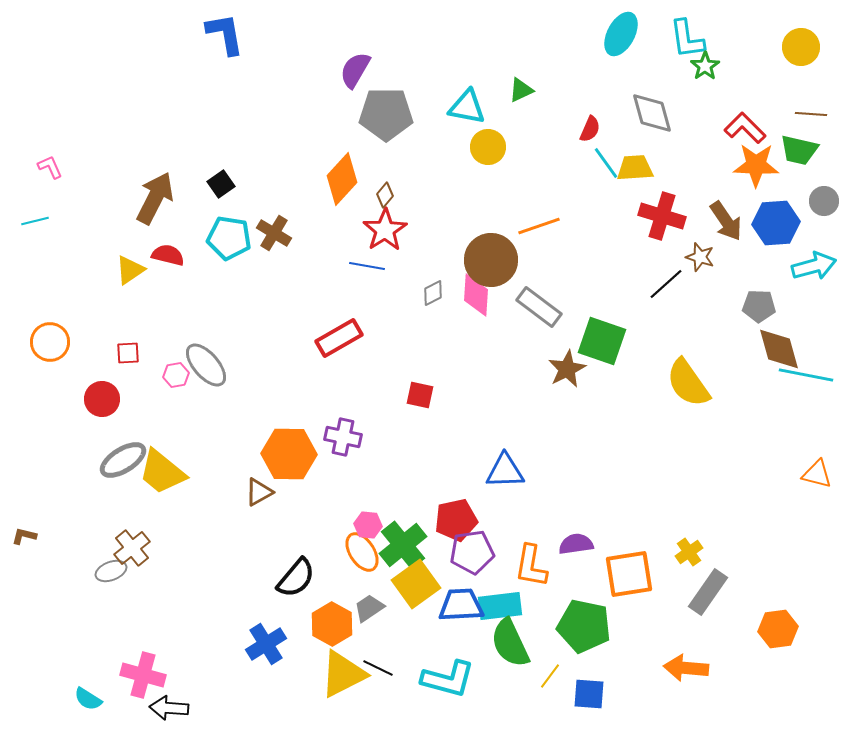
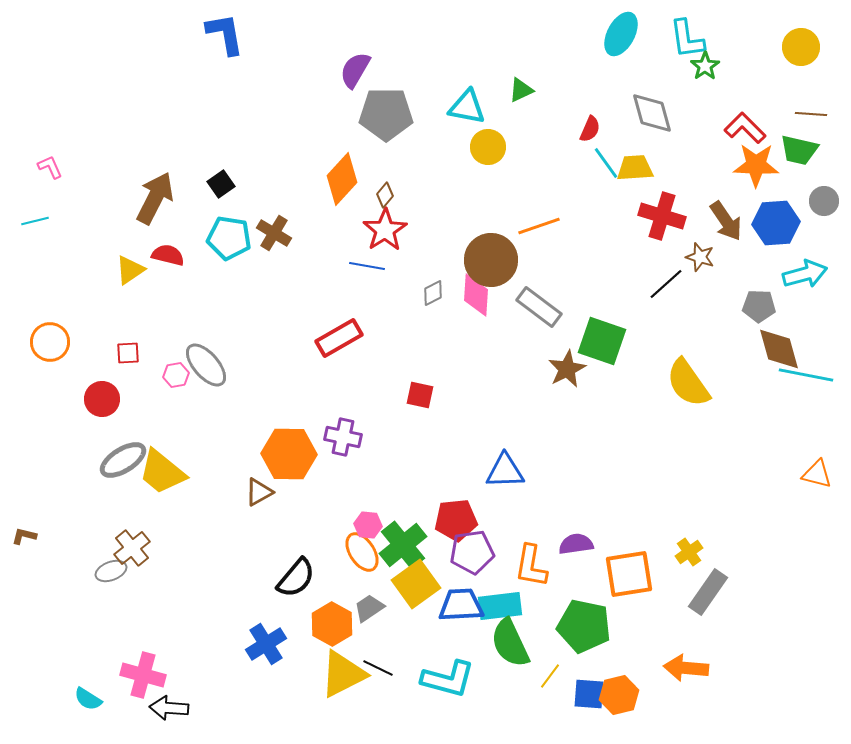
cyan arrow at (814, 266): moved 9 px left, 8 px down
red pentagon at (456, 520): rotated 6 degrees clockwise
orange hexagon at (778, 629): moved 159 px left, 66 px down; rotated 6 degrees counterclockwise
